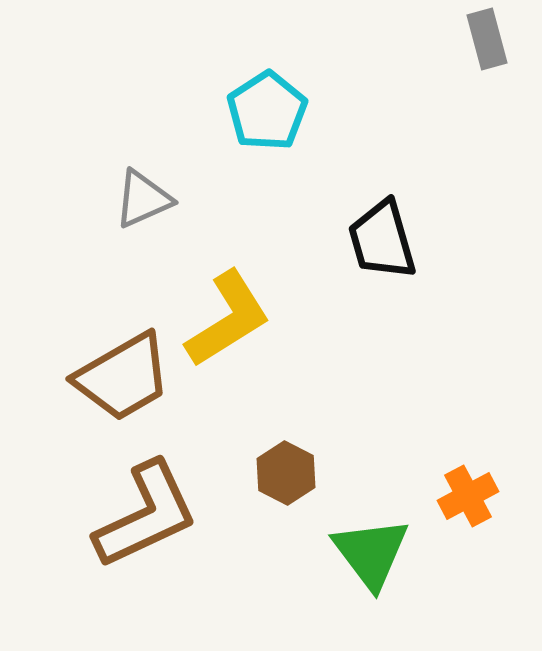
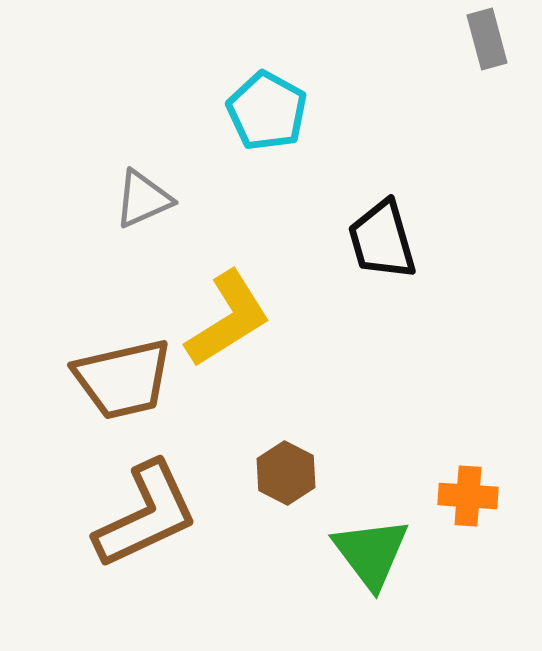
cyan pentagon: rotated 10 degrees counterclockwise
brown trapezoid: moved 2 px down; rotated 17 degrees clockwise
orange cross: rotated 32 degrees clockwise
